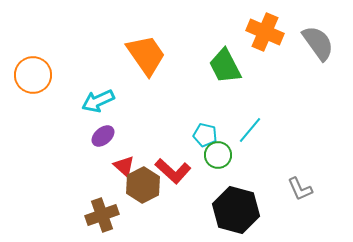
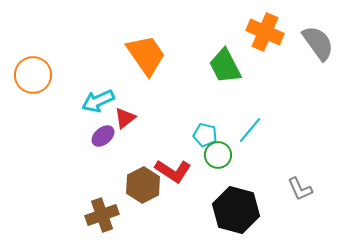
red triangle: moved 1 px right, 48 px up; rotated 40 degrees clockwise
red L-shape: rotated 9 degrees counterclockwise
